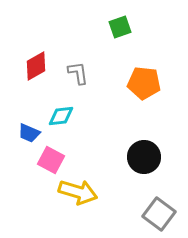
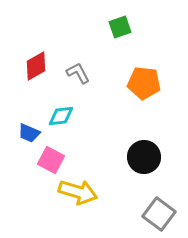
gray L-shape: rotated 20 degrees counterclockwise
